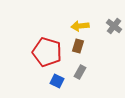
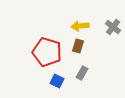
gray cross: moved 1 px left, 1 px down
gray rectangle: moved 2 px right, 1 px down
